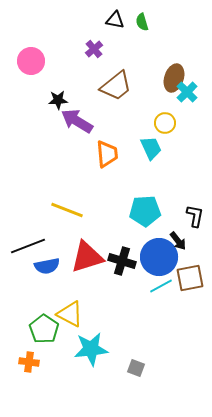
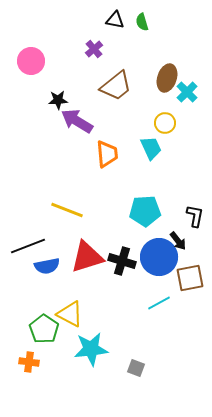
brown ellipse: moved 7 px left
cyan line: moved 2 px left, 17 px down
